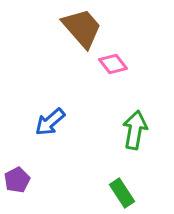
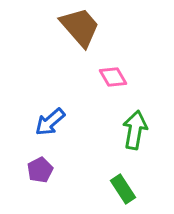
brown trapezoid: moved 2 px left, 1 px up
pink diamond: moved 13 px down; rotated 8 degrees clockwise
purple pentagon: moved 23 px right, 10 px up
green rectangle: moved 1 px right, 4 px up
